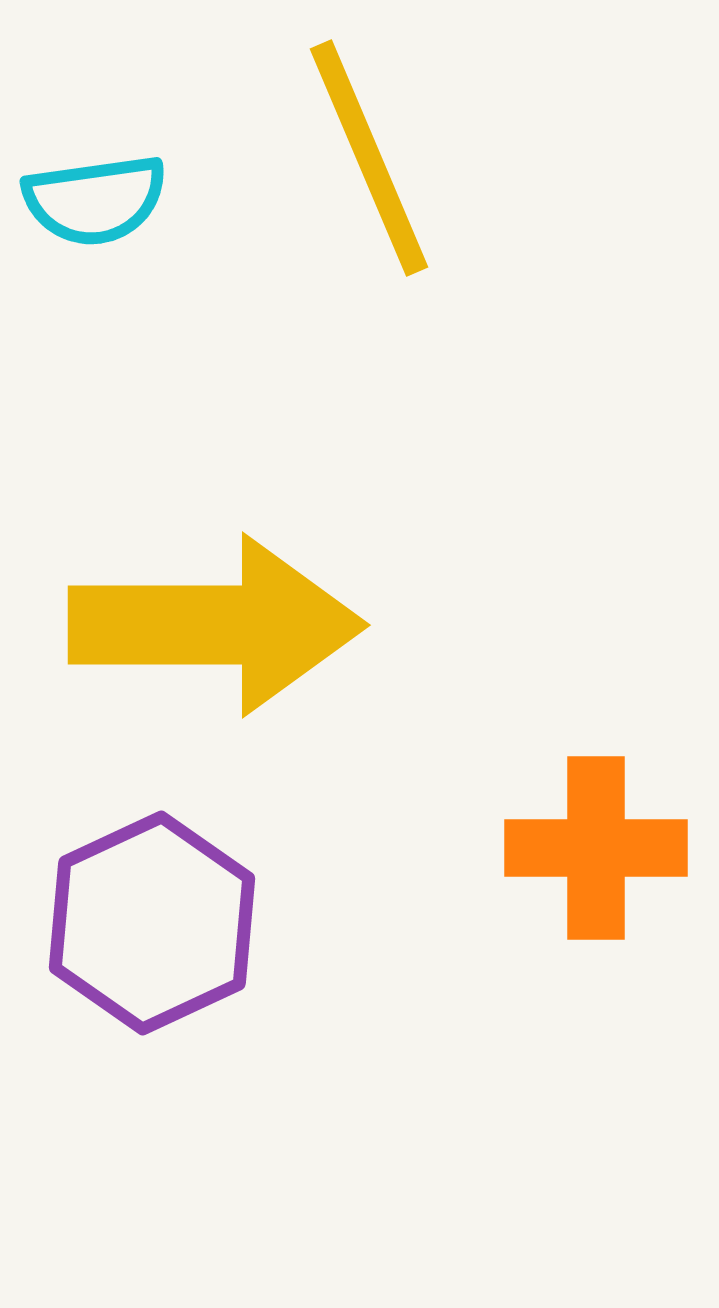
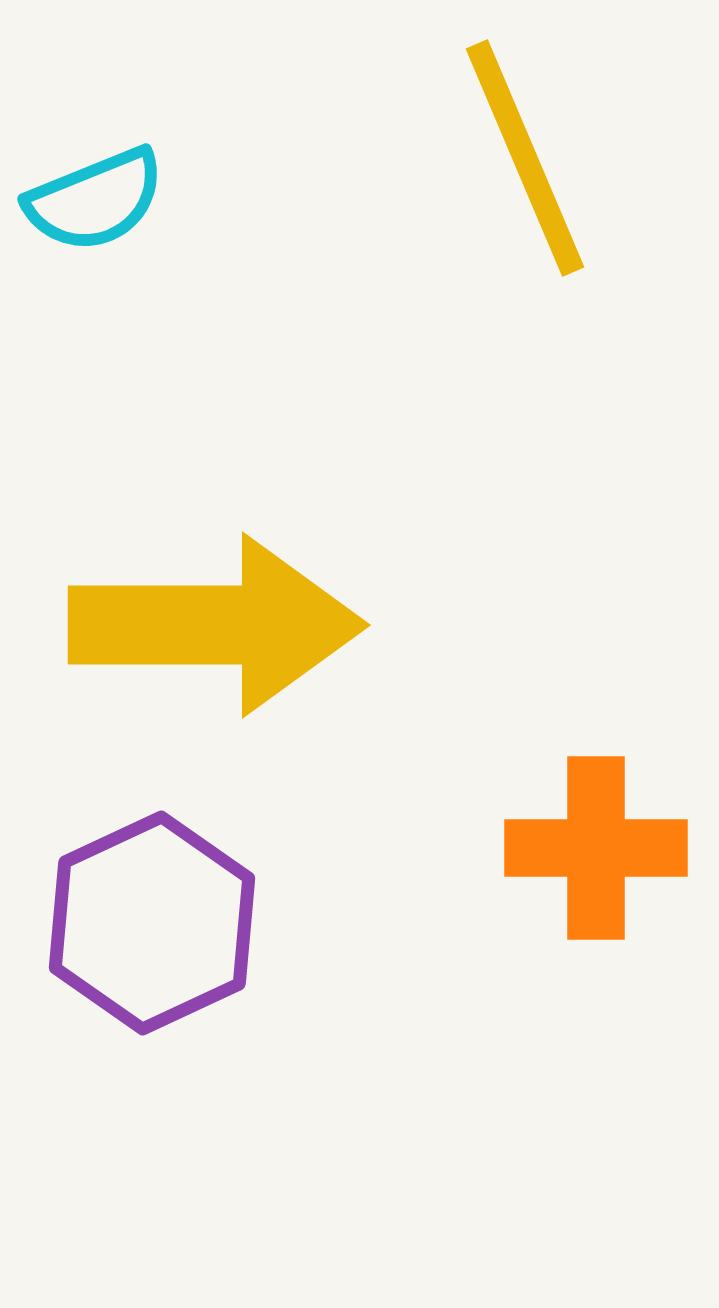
yellow line: moved 156 px right
cyan semicircle: rotated 14 degrees counterclockwise
